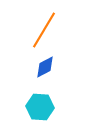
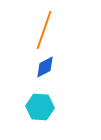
orange line: rotated 12 degrees counterclockwise
